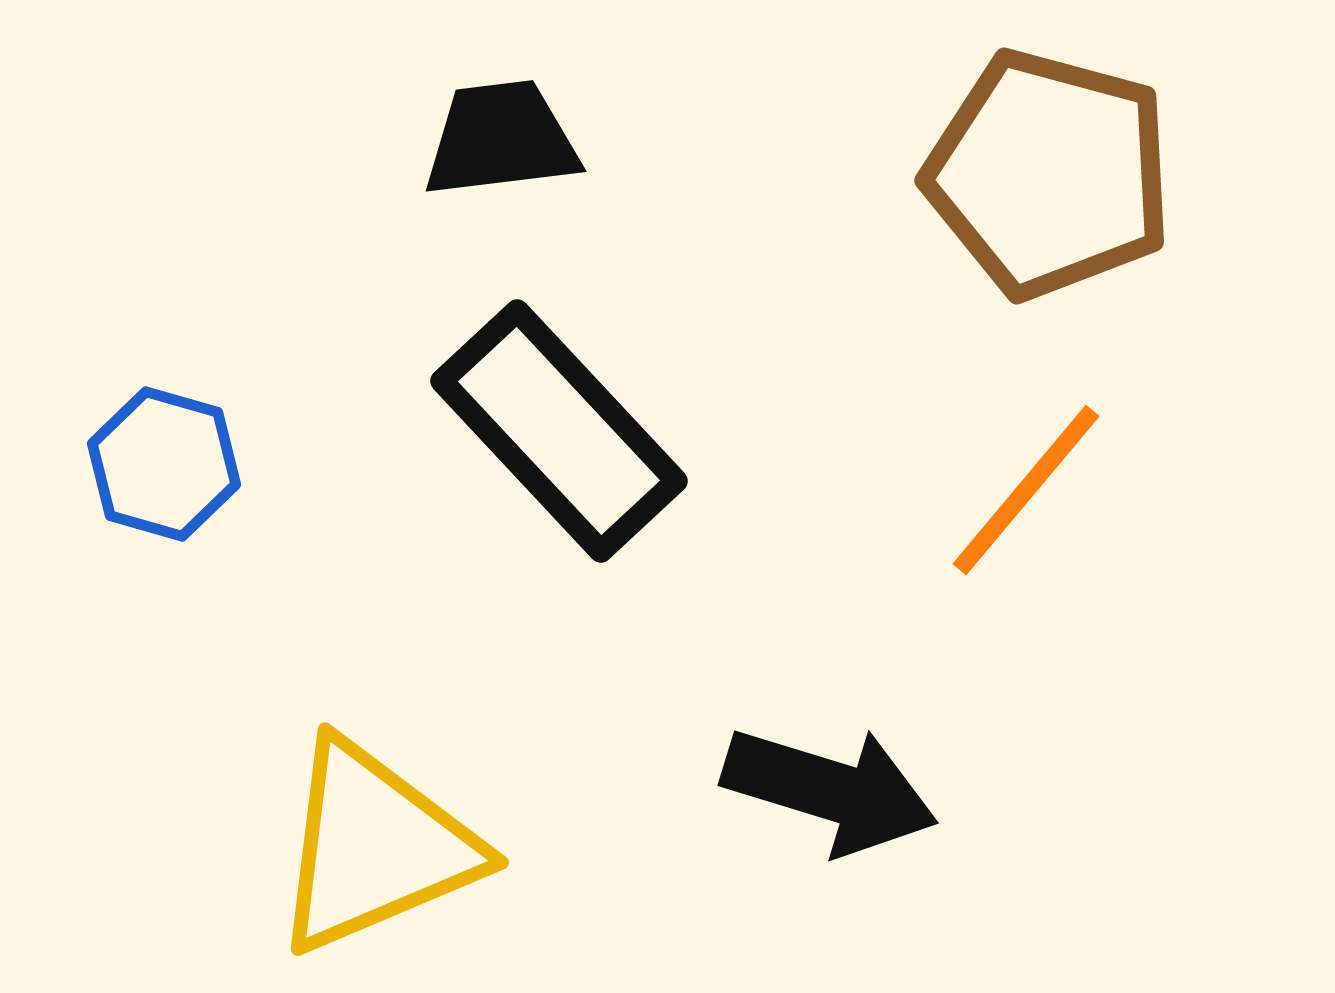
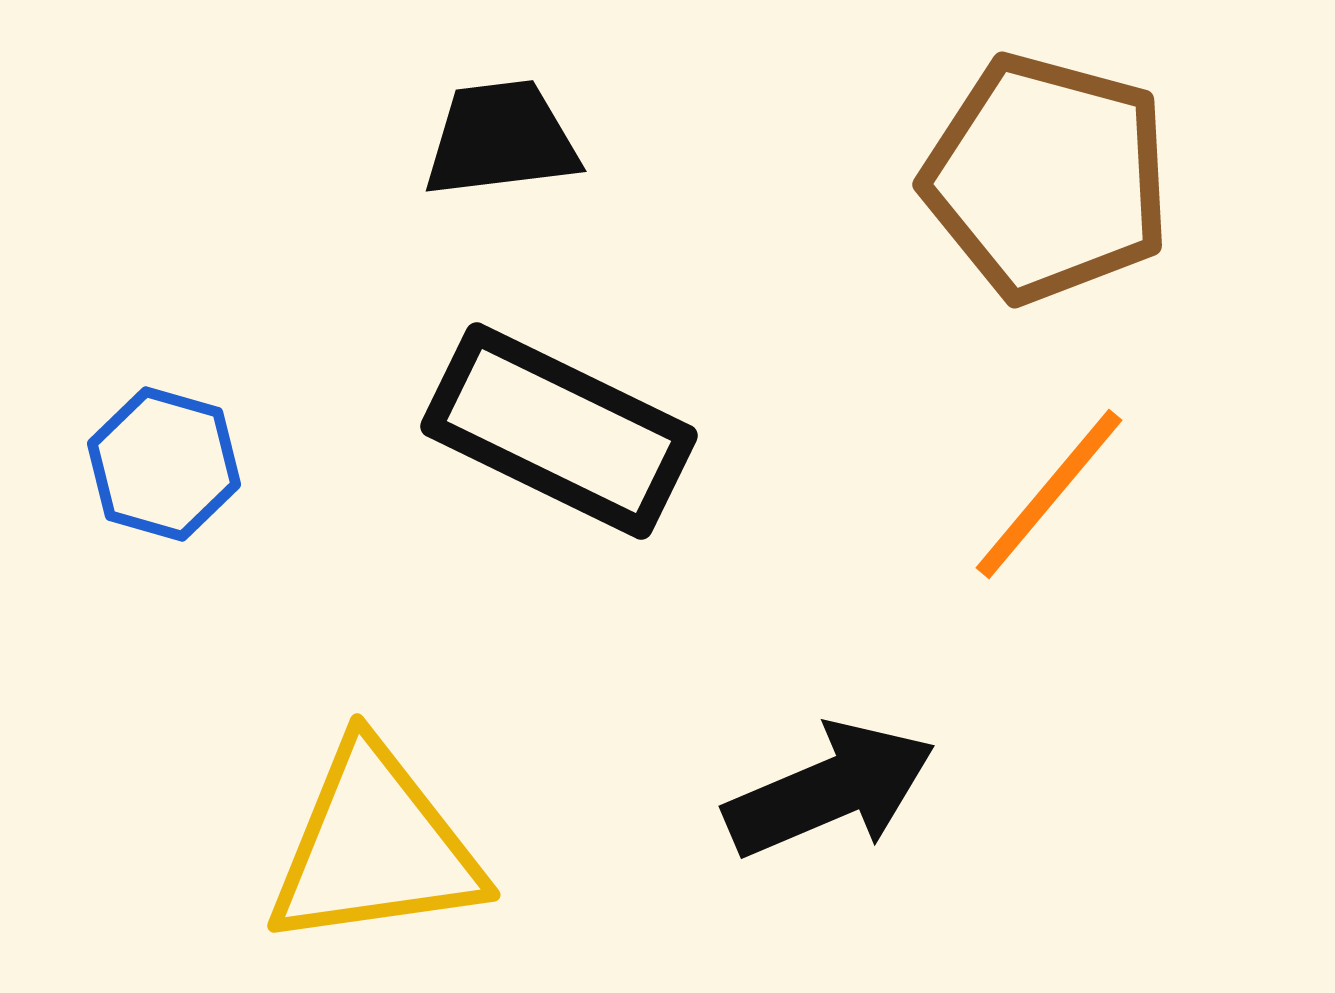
brown pentagon: moved 2 px left, 4 px down
black rectangle: rotated 21 degrees counterclockwise
orange line: moved 23 px right, 4 px down
black arrow: rotated 40 degrees counterclockwise
yellow triangle: rotated 15 degrees clockwise
